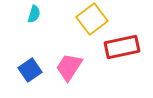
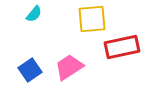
cyan semicircle: rotated 24 degrees clockwise
yellow square: rotated 32 degrees clockwise
pink trapezoid: rotated 24 degrees clockwise
